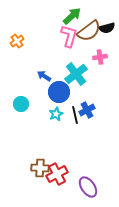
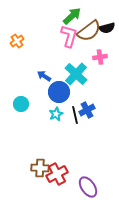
cyan cross: rotated 10 degrees counterclockwise
